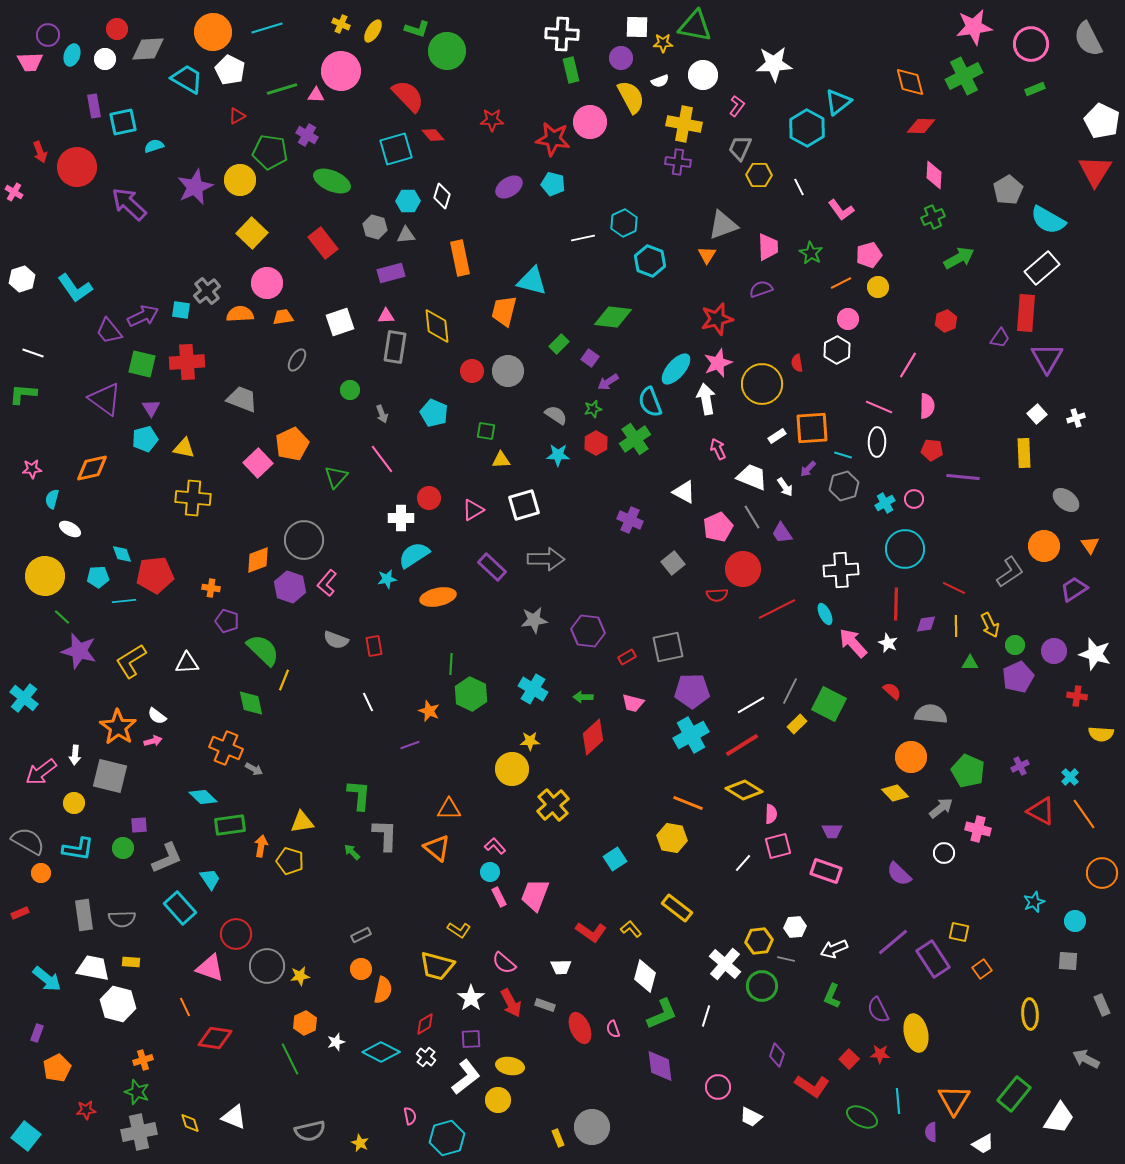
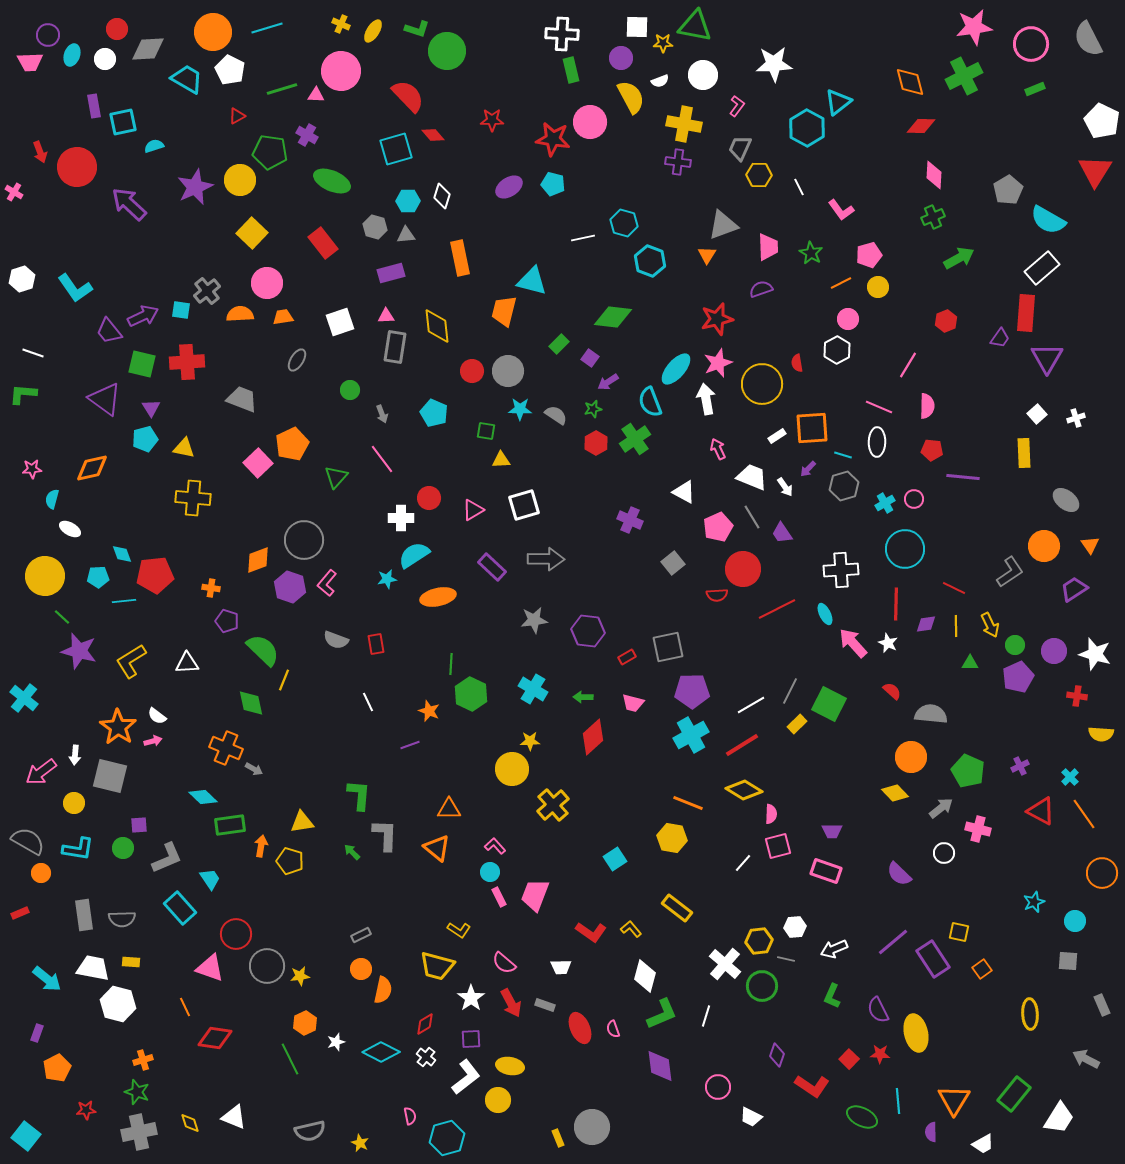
cyan hexagon at (624, 223): rotated 20 degrees counterclockwise
cyan star at (558, 455): moved 38 px left, 46 px up
red rectangle at (374, 646): moved 2 px right, 2 px up
